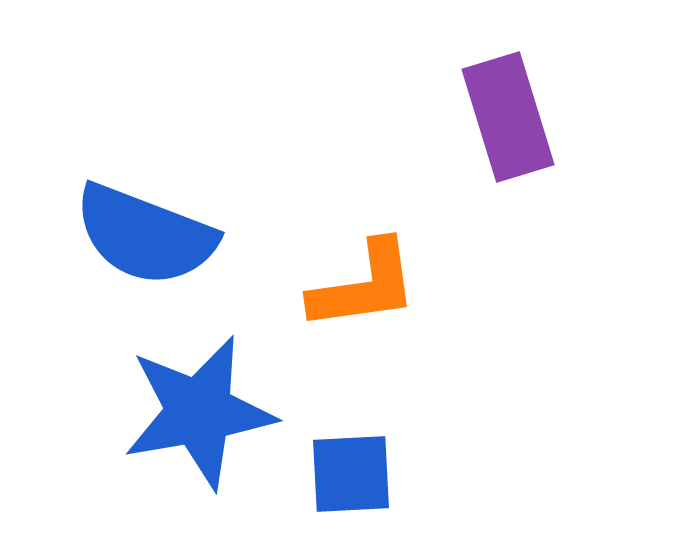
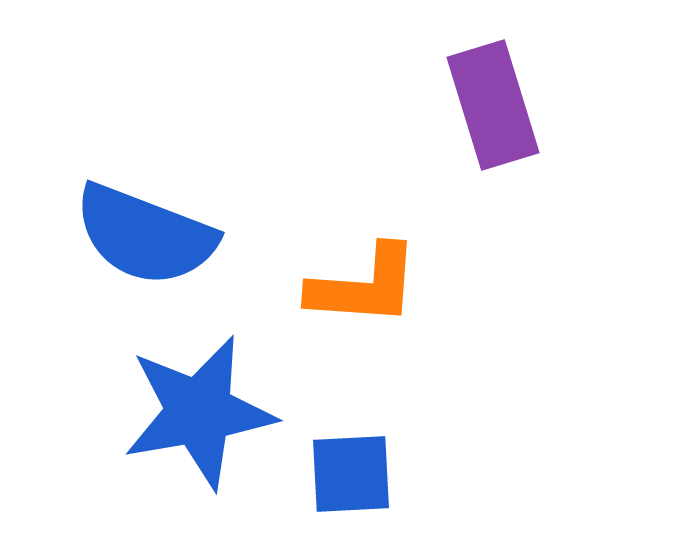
purple rectangle: moved 15 px left, 12 px up
orange L-shape: rotated 12 degrees clockwise
